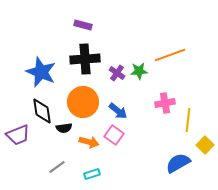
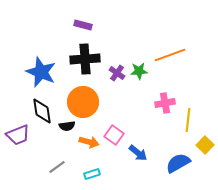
blue arrow: moved 20 px right, 42 px down
black semicircle: moved 3 px right, 2 px up
